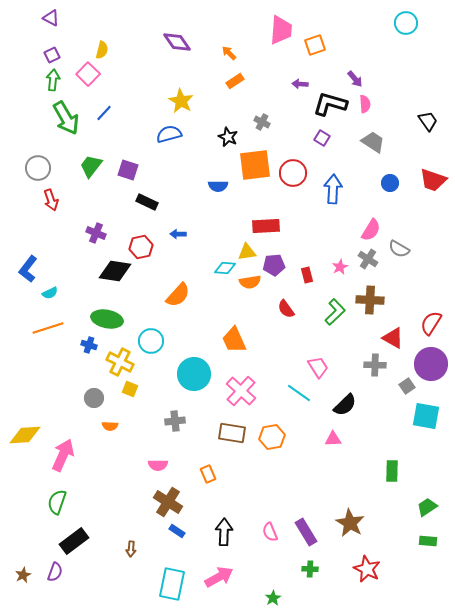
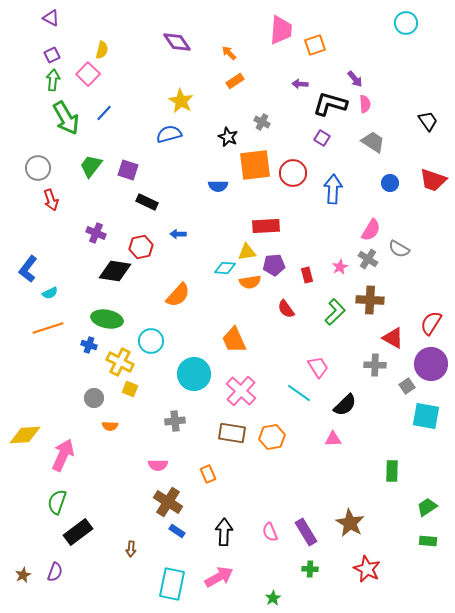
black rectangle at (74, 541): moved 4 px right, 9 px up
